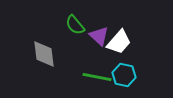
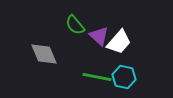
gray diamond: rotated 16 degrees counterclockwise
cyan hexagon: moved 2 px down
